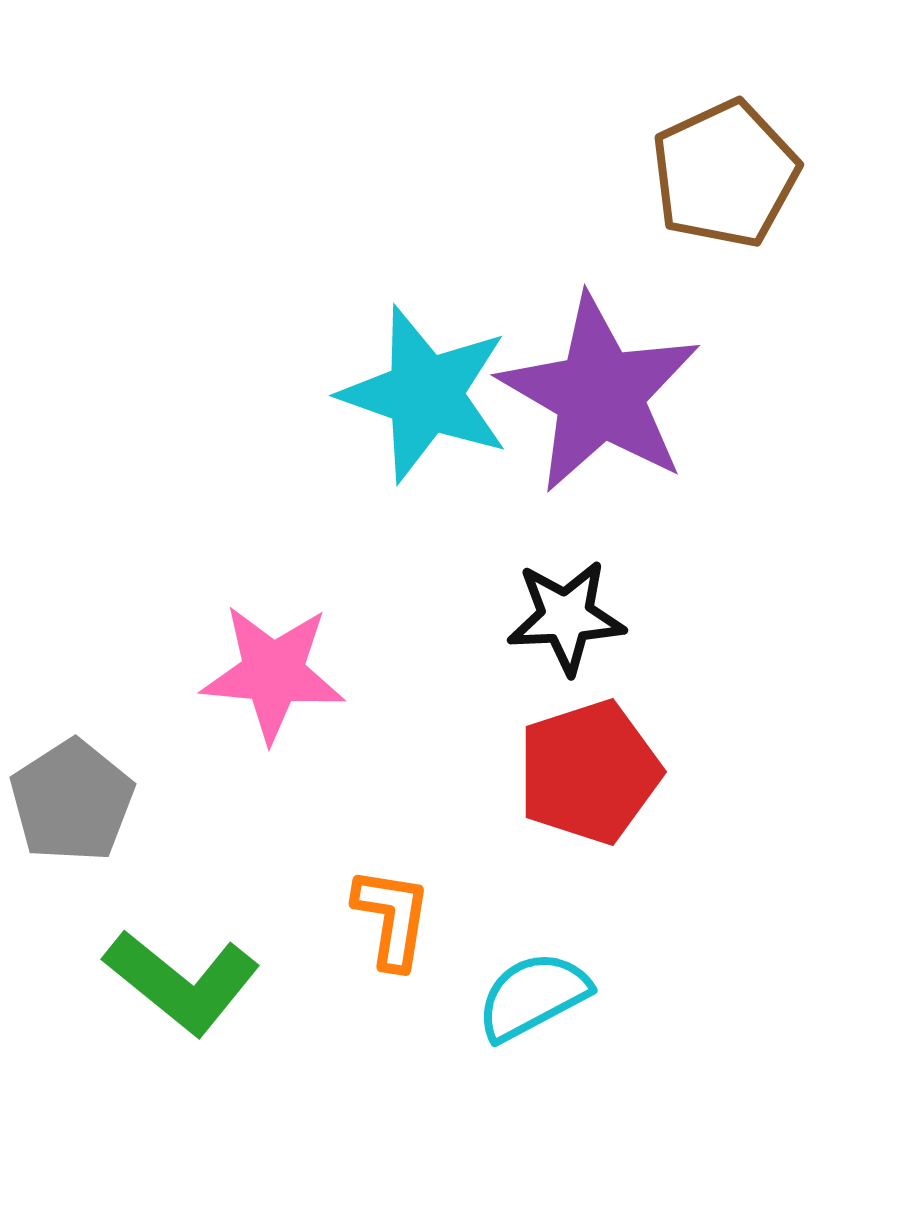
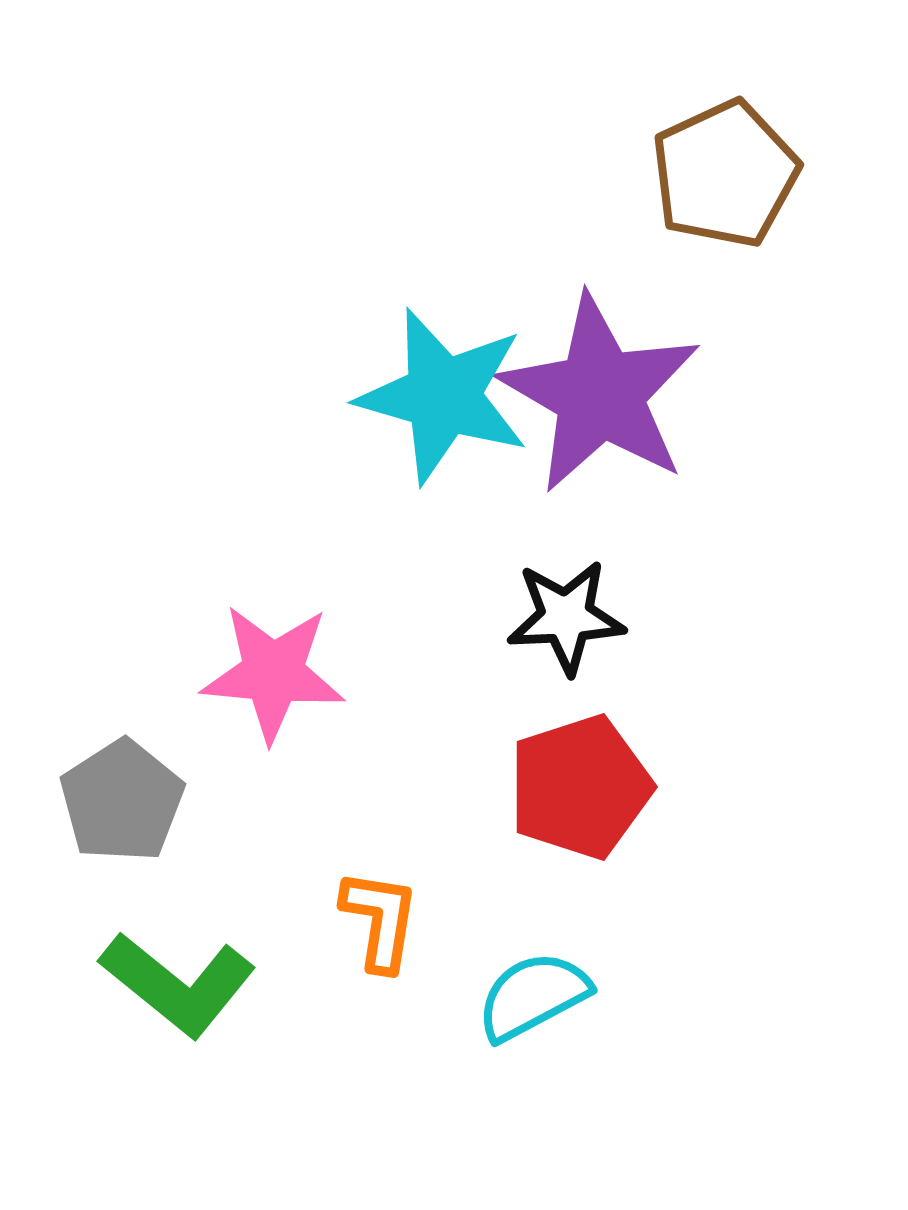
cyan star: moved 18 px right, 2 px down; rotated 3 degrees counterclockwise
red pentagon: moved 9 px left, 15 px down
gray pentagon: moved 50 px right
orange L-shape: moved 12 px left, 2 px down
green L-shape: moved 4 px left, 2 px down
